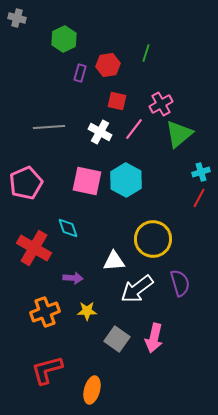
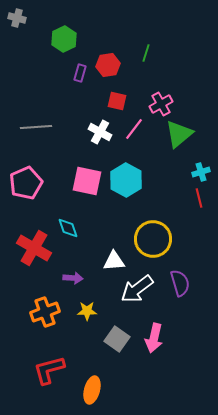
gray line: moved 13 px left
red line: rotated 42 degrees counterclockwise
red L-shape: moved 2 px right
